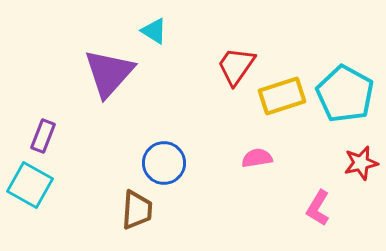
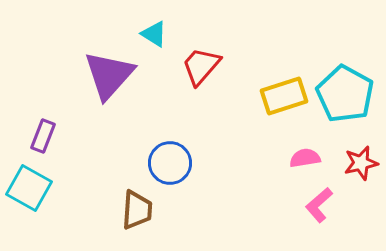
cyan triangle: moved 3 px down
red trapezoid: moved 35 px left; rotated 6 degrees clockwise
purple triangle: moved 2 px down
yellow rectangle: moved 2 px right
pink semicircle: moved 48 px right
blue circle: moved 6 px right
cyan square: moved 1 px left, 3 px down
pink L-shape: moved 1 px right, 3 px up; rotated 18 degrees clockwise
